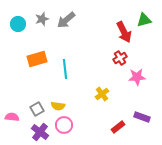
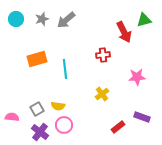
cyan circle: moved 2 px left, 5 px up
red cross: moved 17 px left, 3 px up; rotated 24 degrees clockwise
